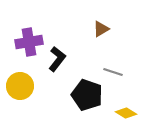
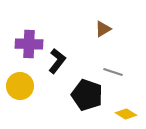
brown triangle: moved 2 px right
purple cross: moved 2 px down; rotated 12 degrees clockwise
black L-shape: moved 2 px down
yellow diamond: moved 1 px down
